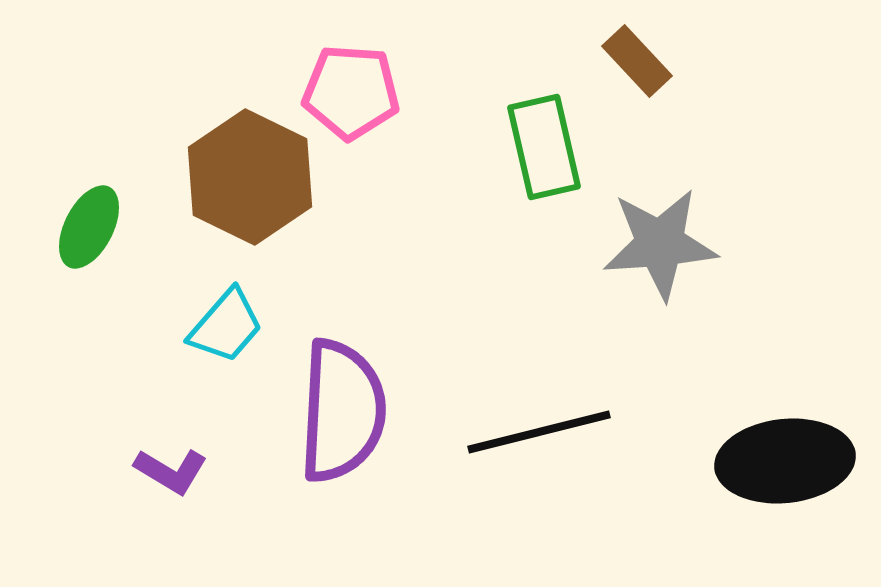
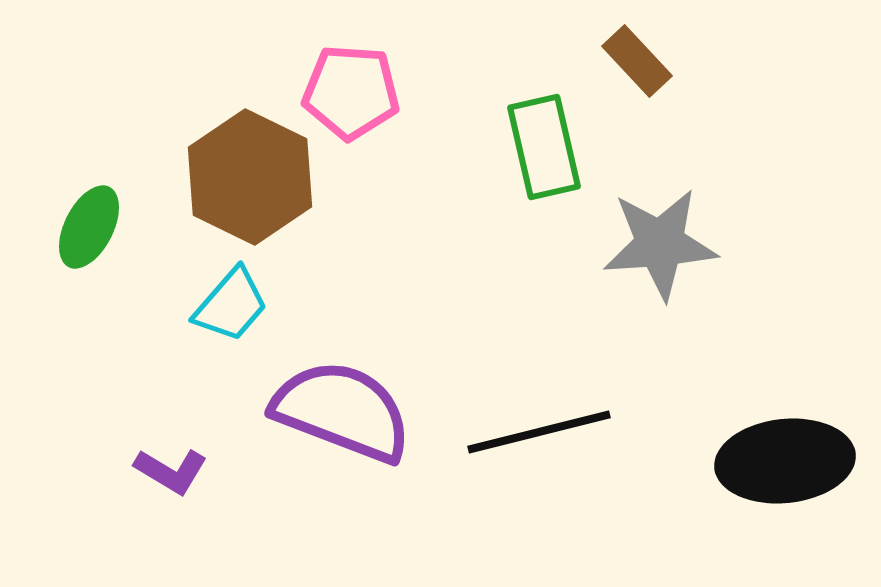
cyan trapezoid: moved 5 px right, 21 px up
purple semicircle: rotated 72 degrees counterclockwise
